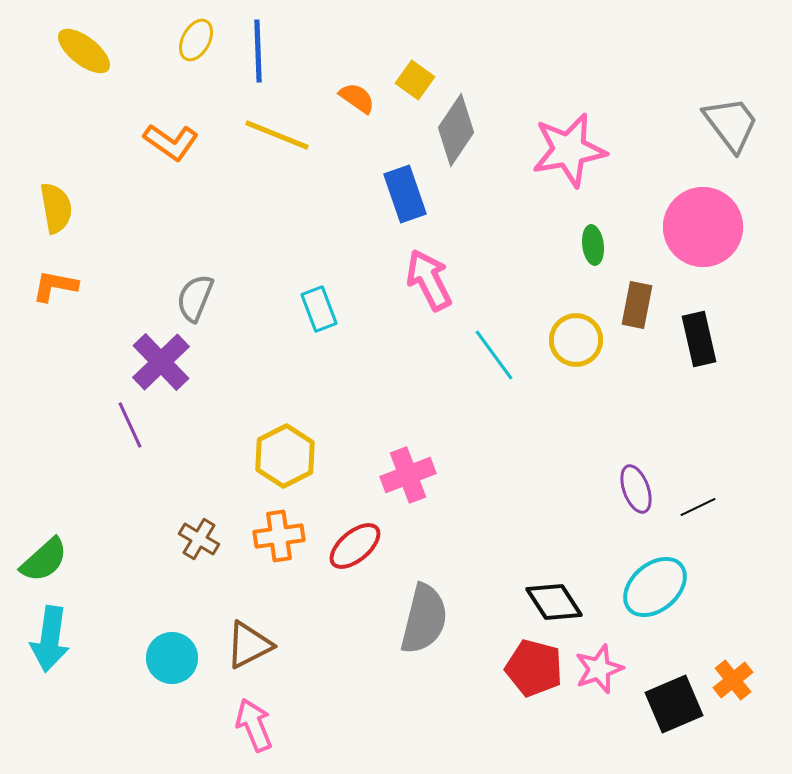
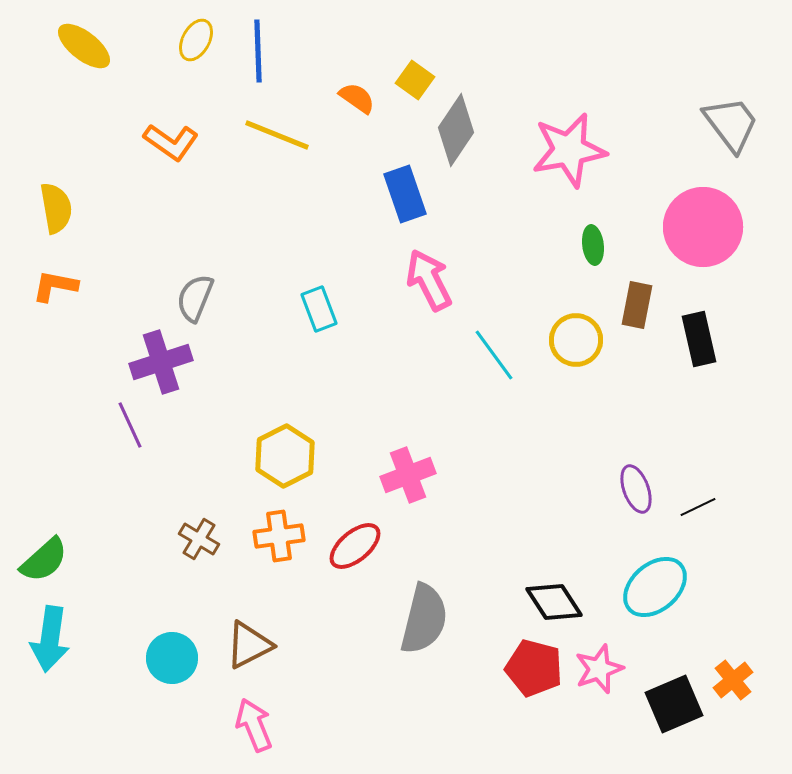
yellow ellipse at (84, 51): moved 5 px up
purple cross at (161, 362): rotated 26 degrees clockwise
